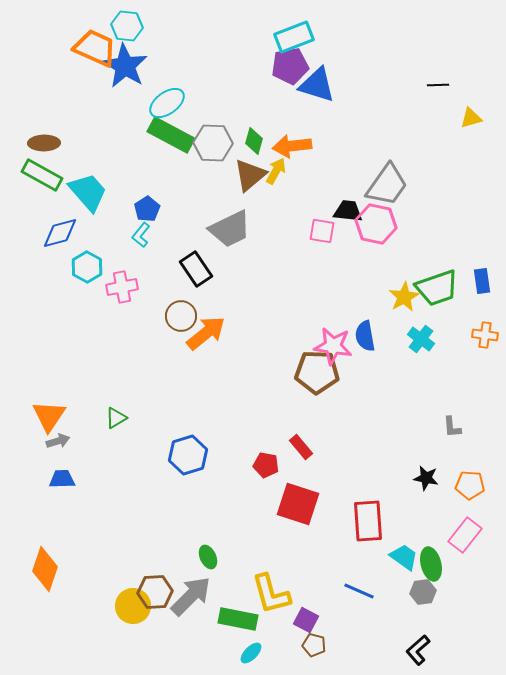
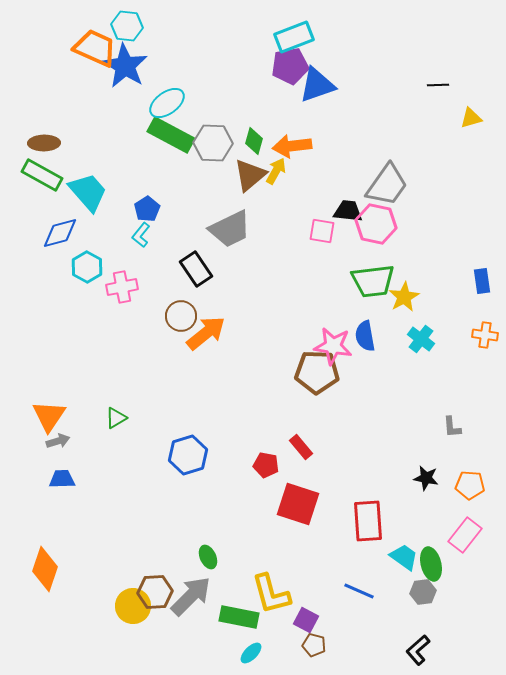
blue triangle at (317, 85): rotated 36 degrees counterclockwise
green trapezoid at (437, 288): moved 64 px left, 7 px up; rotated 12 degrees clockwise
green rectangle at (238, 619): moved 1 px right, 2 px up
